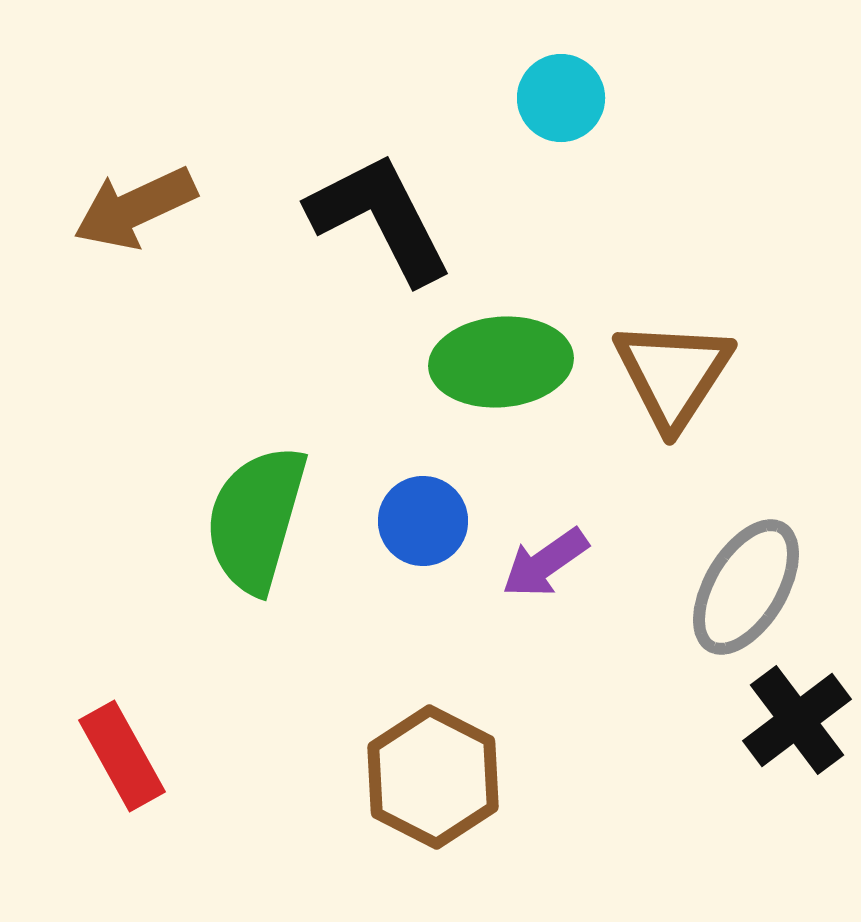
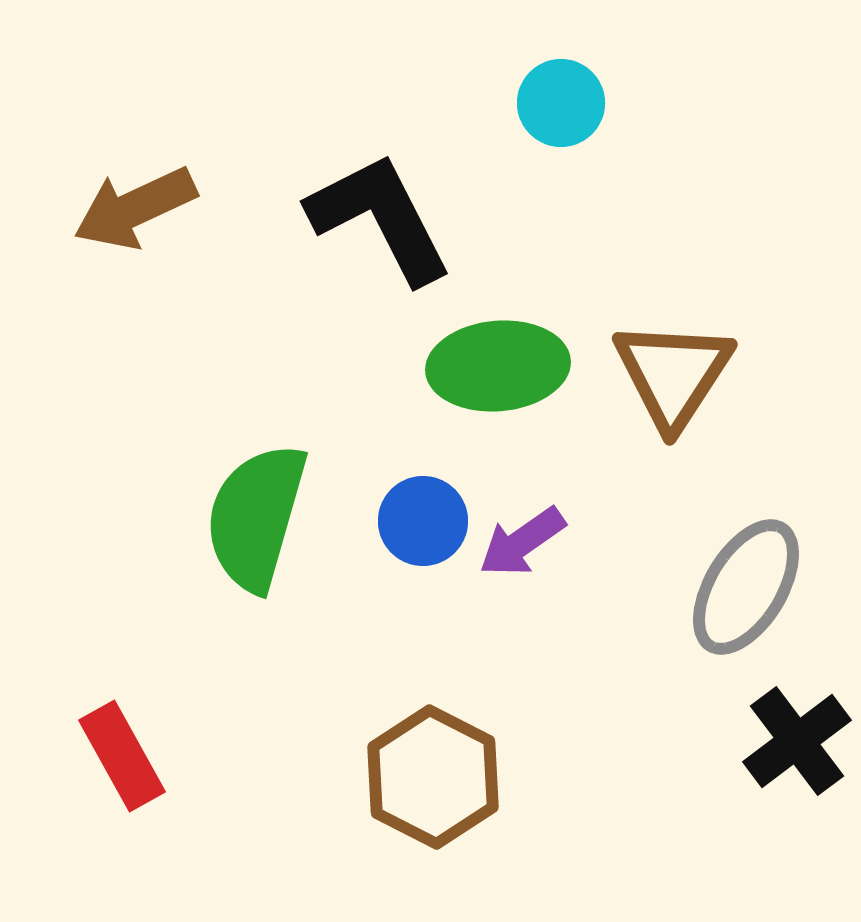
cyan circle: moved 5 px down
green ellipse: moved 3 px left, 4 px down
green semicircle: moved 2 px up
purple arrow: moved 23 px left, 21 px up
black cross: moved 21 px down
